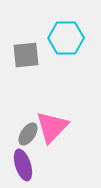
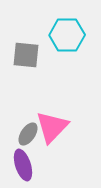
cyan hexagon: moved 1 px right, 3 px up
gray square: rotated 12 degrees clockwise
